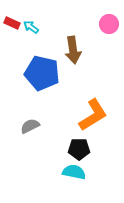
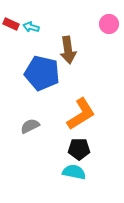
red rectangle: moved 1 px left, 1 px down
cyan arrow: rotated 21 degrees counterclockwise
brown arrow: moved 5 px left
orange L-shape: moved 12 px left, 1 px up
